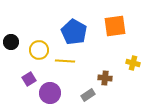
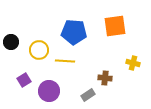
blue pentagon: rotated 25 degrees counterclockwise
purple square: moved 5 px left, 1 px down
purple circle: moved 1 px left, 2 px up
